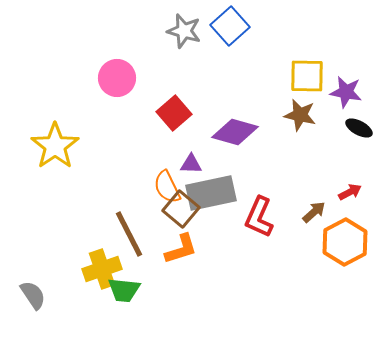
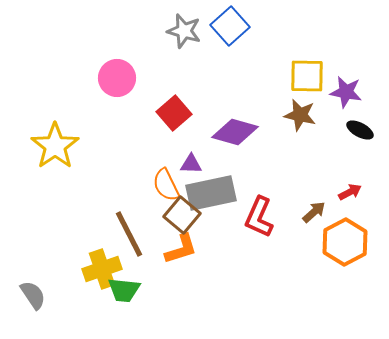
black ellipse: moved 1 px right, 2 px down
orange semicircle: moved 1 px left, 2 px up
brown square: moved 1 px right, 6 px down
